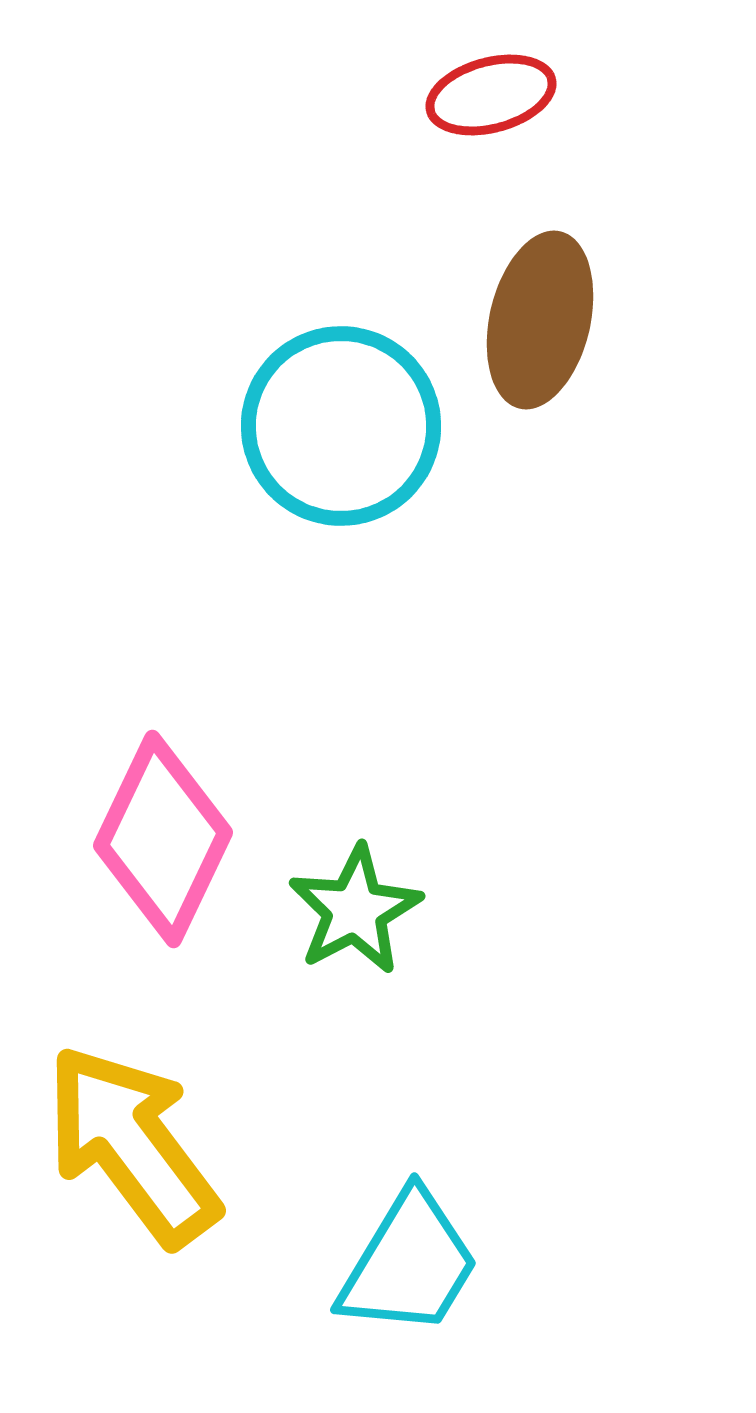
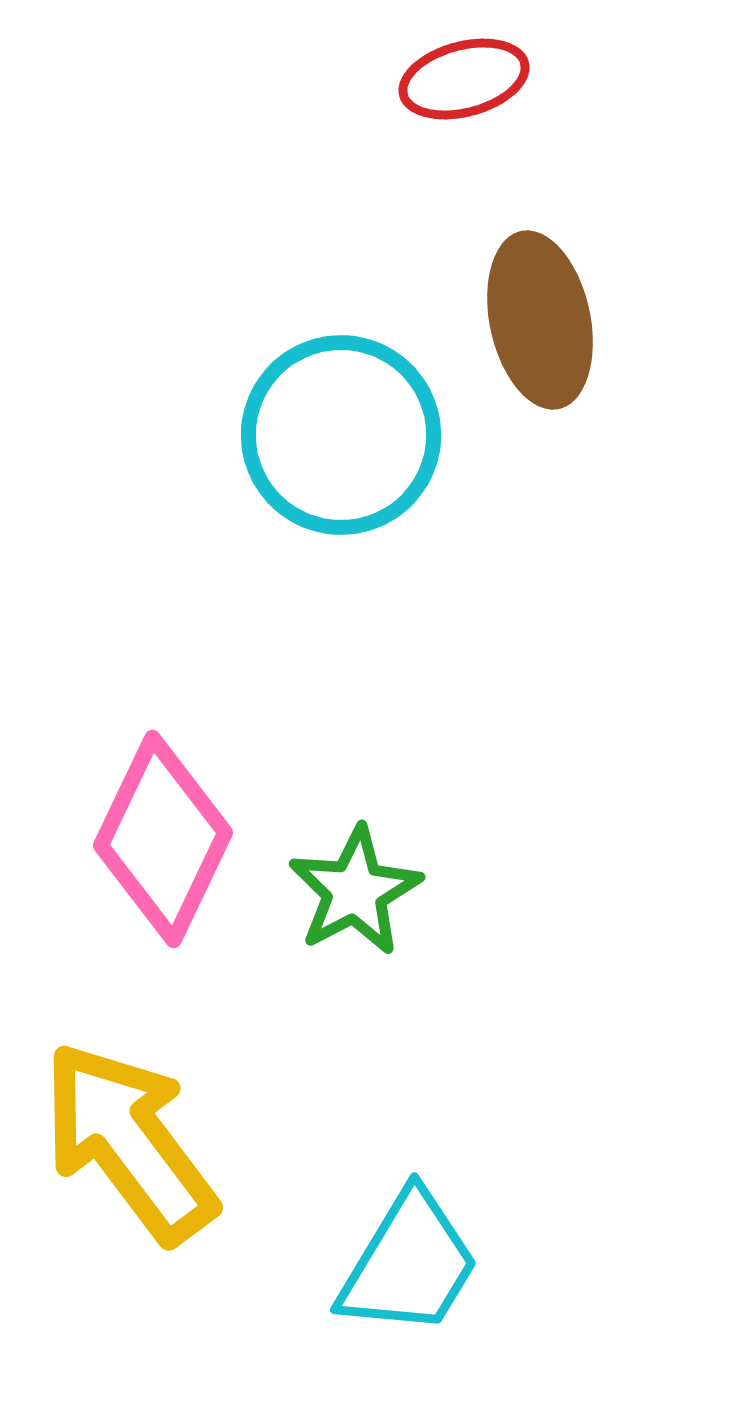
red ellipse: moved 27 px left, 16 px up
brown ellipse: rotated 25 degrees counterclockwise
cyan circle: moved 9 px down
green star: moved 19 px up
yellow arrow: moved 3 px left, 3 px up
